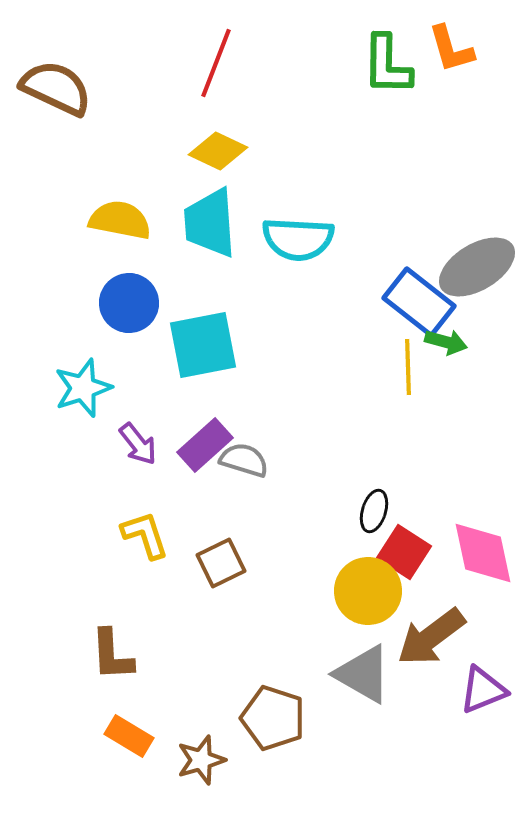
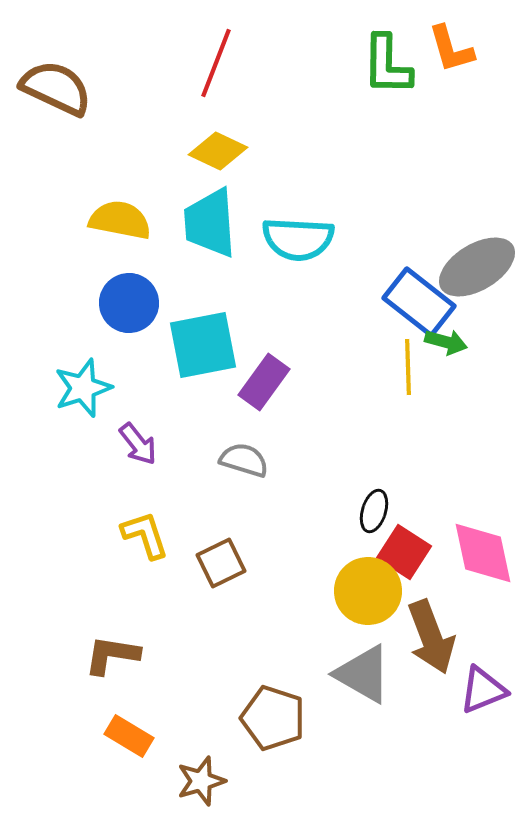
purple rectangle: moved 59 px right, 63 px up; rotated 12 degrees counterclockwise
brown arrow: rotated 74 degrees counterclockwise
brown L-shape: rotated 102 degrees clockwise
brown star: moved 21 px down
